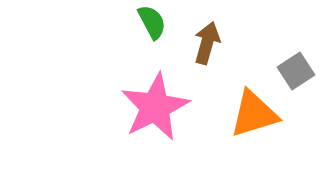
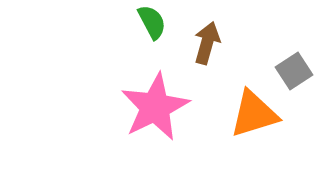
gray square: moved 2 px left
